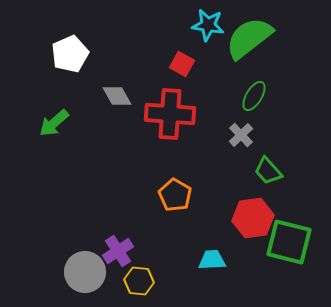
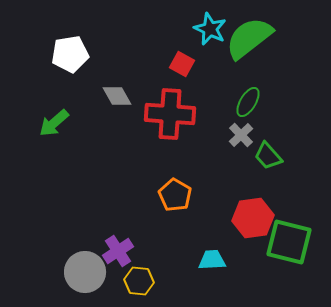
cyan star: moved 2 px right, 4 px down; rotated 16 degrees clockwise
white pentagon: rotated 15 degrees clockwise
green ellipse: moved 6 px left, 6 px down
green trapezoid: moved 15 px up
